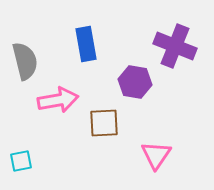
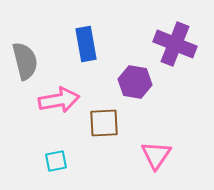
purple cross: moved 2 px up
pink arrow: moved 1 px right
cyan square: moved 35 px right
